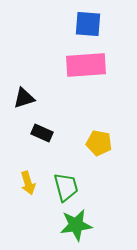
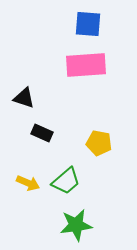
black triangle: rotated 35 degrees clockwise
yellow arrow: rotated 50 degrees counterclockwise
green trapezoid: moved 6 px up; rotated 64 degrees clockwise
